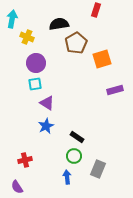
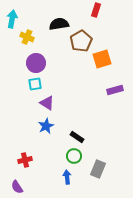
brown pentagon: moved 5 px right, 2 px up
